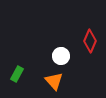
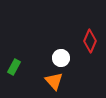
white circle: moved 2 px down
green rectangle: moved 3 px left, 7 px up
